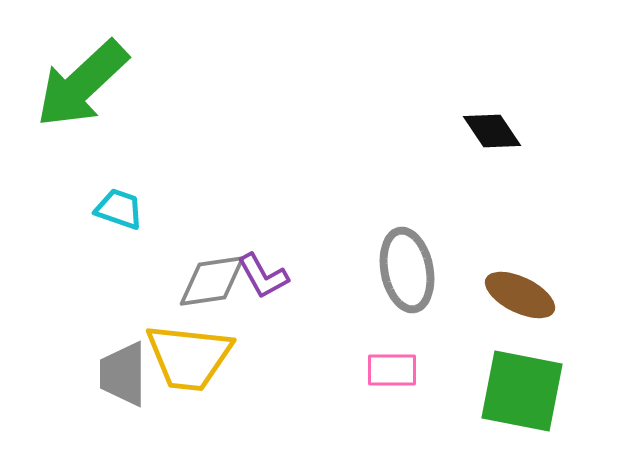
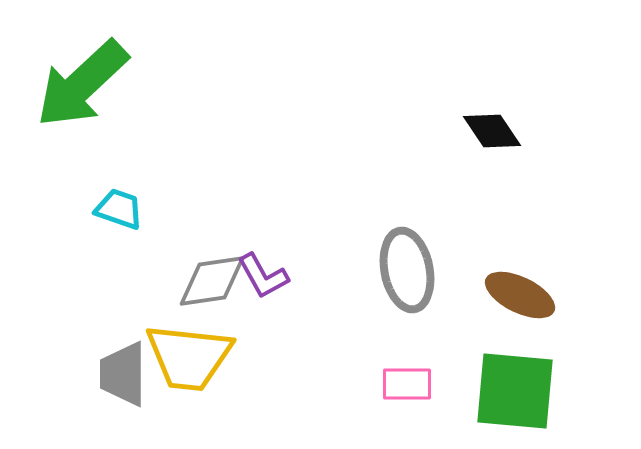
pink rectangle: moved 15 px right, 14 px down
green square: moved 7 px left; rotated 6 degrees counterclockwise
